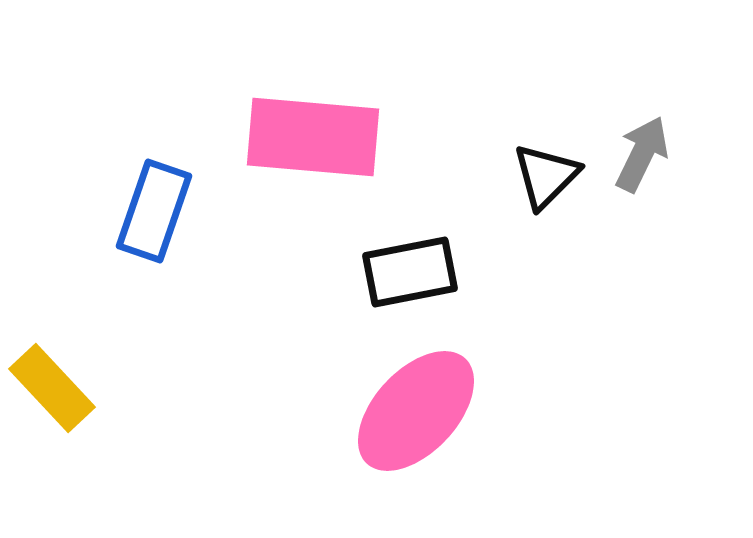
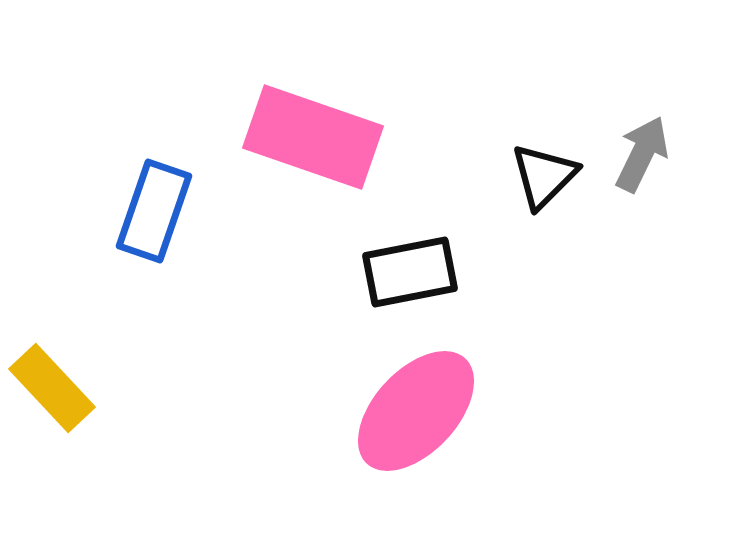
pink rectangle: rotated 14 degrees clockwise
black triangle: moved 2 px left
